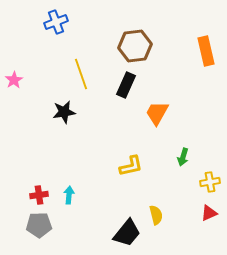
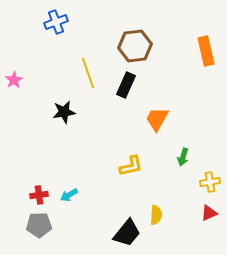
yellow line: moved 7 px right, 1 px up
orange trapezoid: moved 6 px down
cyan arrow: rotated 126 degrees counterclockwise
yellow semicircle: rotated 18 degrees clockwise
